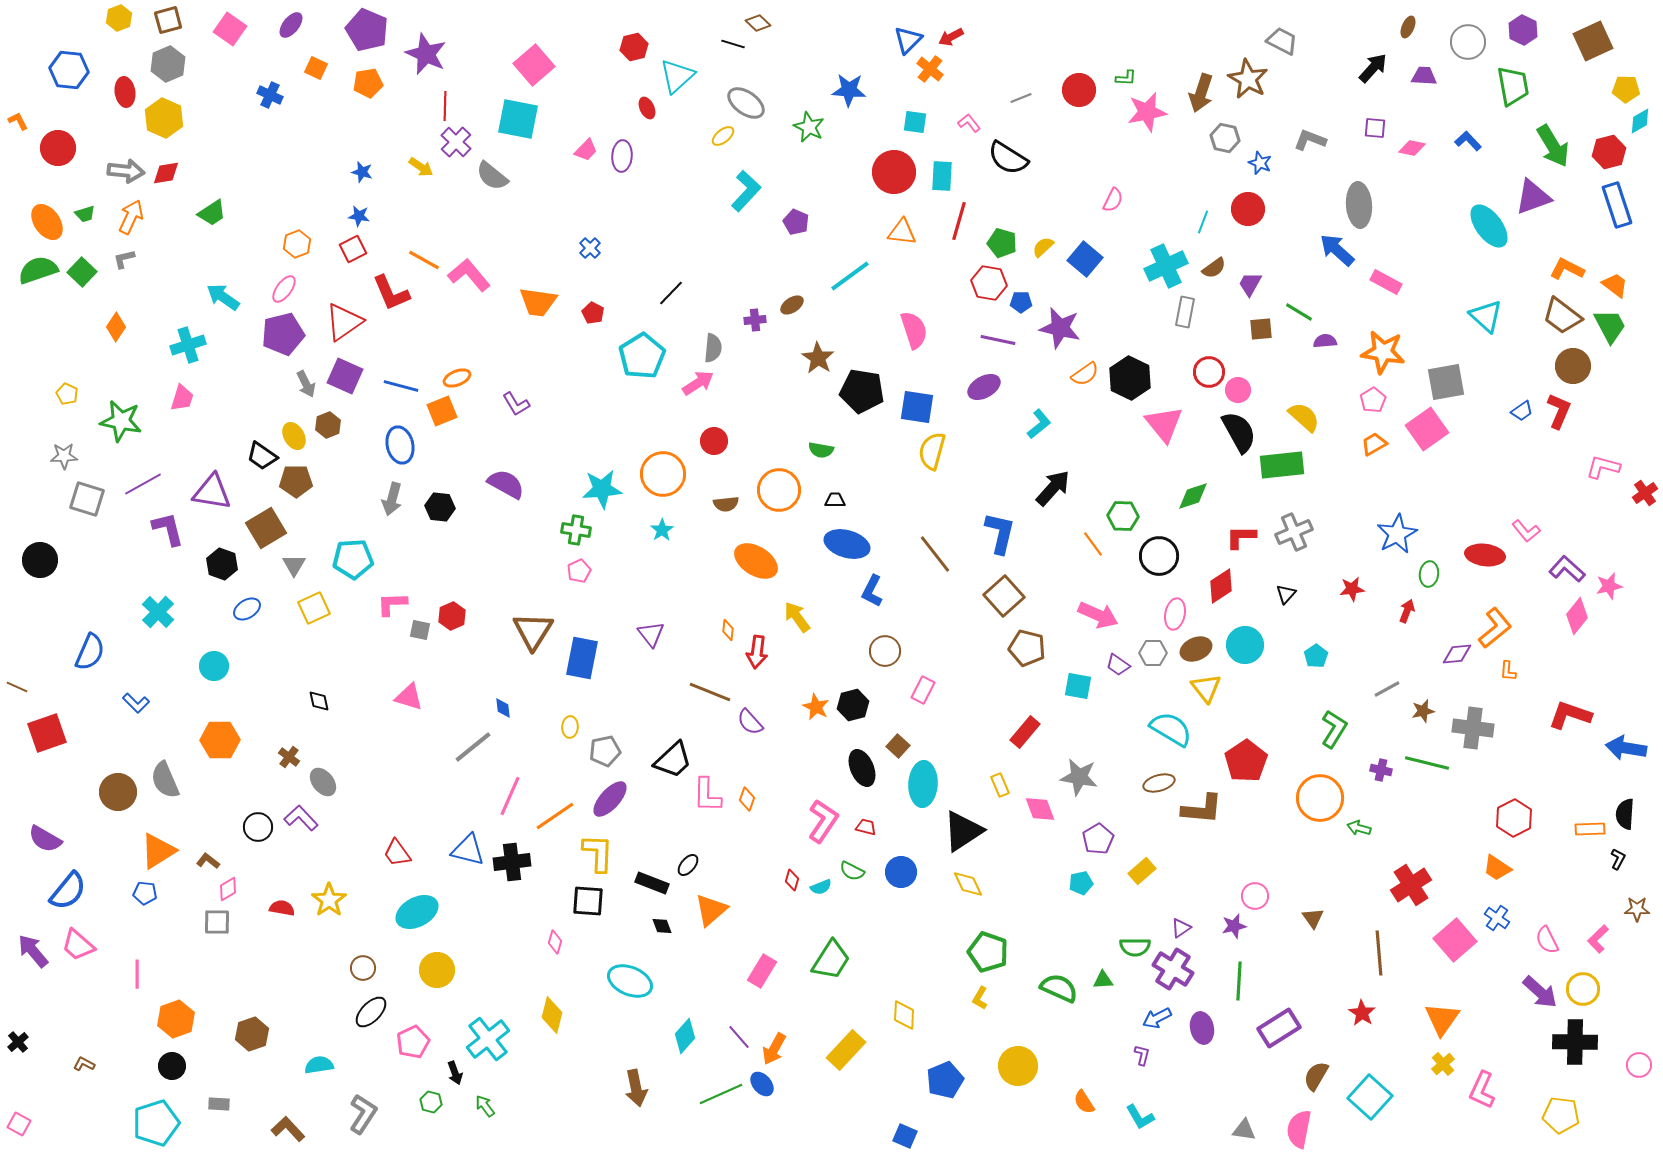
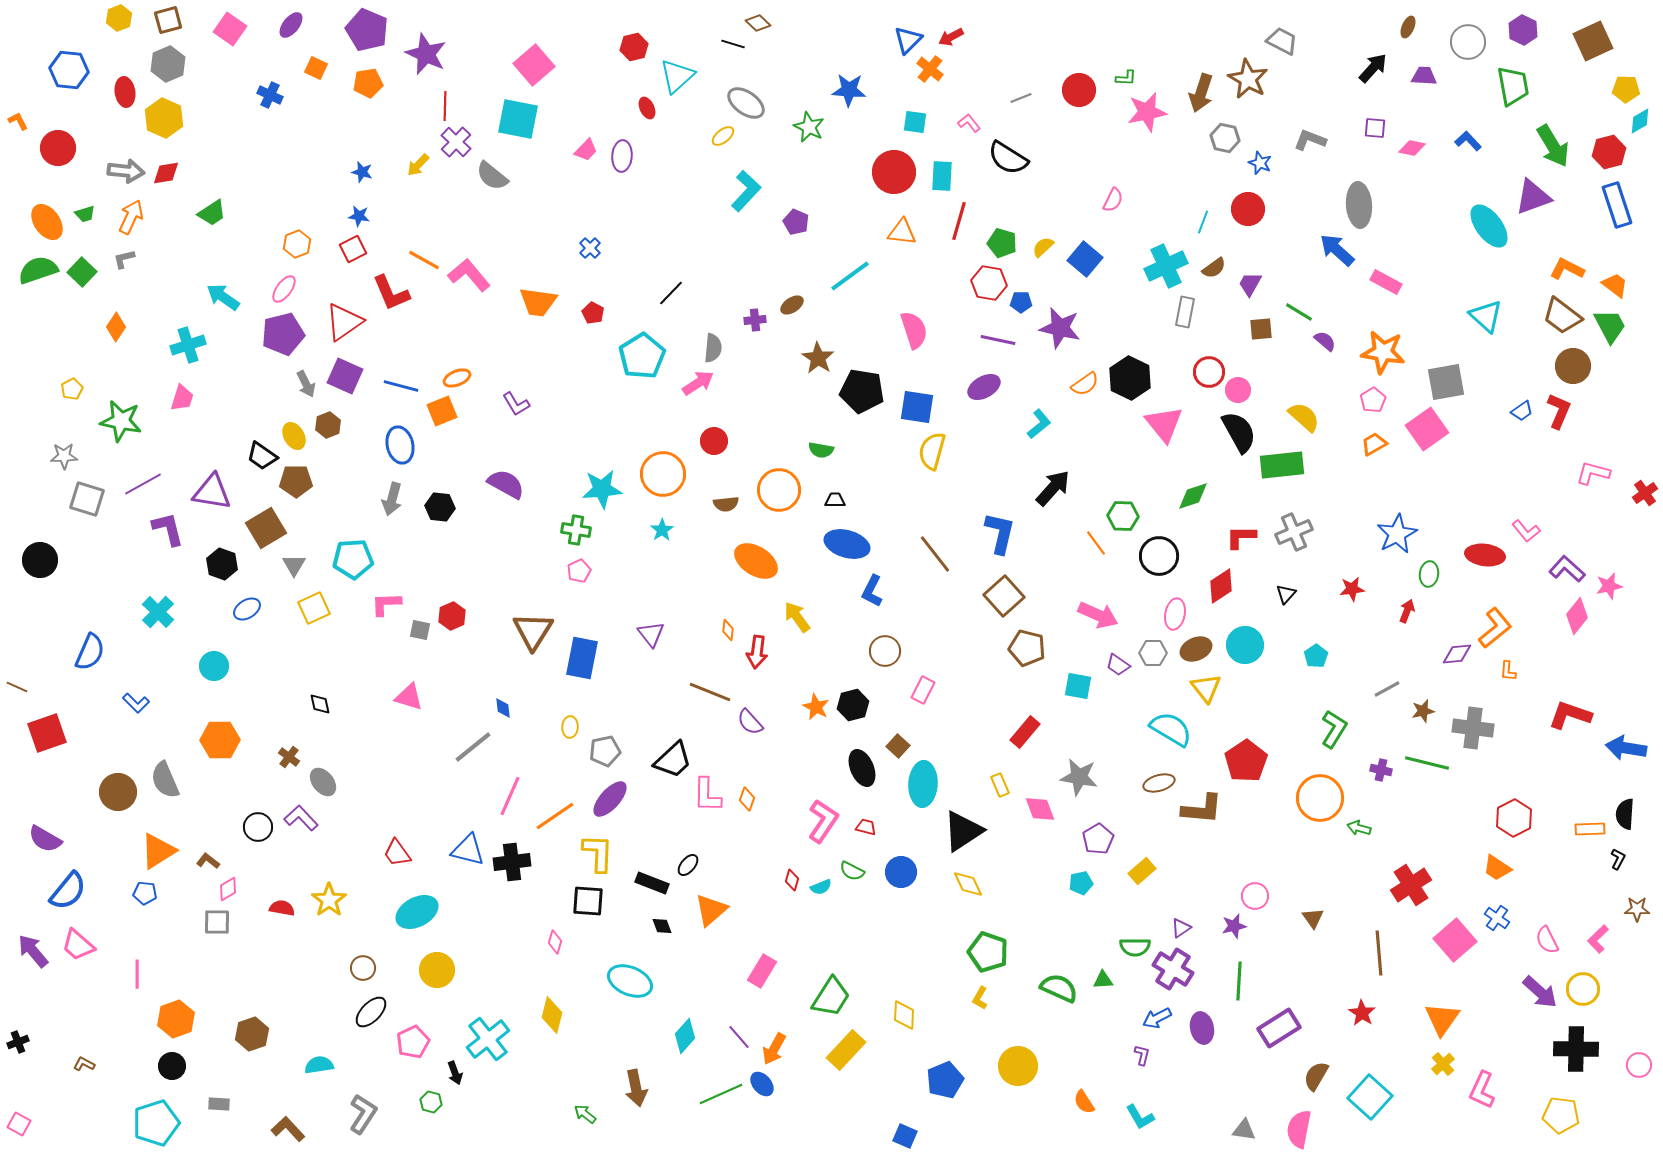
yellow arrow at (421, 167): moved 3 px left, 2 px up; rotated 100 degrees clockwise
purple semicircle at (1325, 341): rotated 45 degrees clockwise
orange semicircle at (1085, 374): moved 10 px down
yellow pentagon at (67, 394): moved 5 px right, 5 px up; rotated 20 degrees clockwise
pink L-shape at (1603, 467): moved 10 px left, 6 px down
orange line at (1093, 544): moved 3 px right, 1 px up
pink L-shape at (392, 604): moved 6 px left
black diamond at (319, 701): moved 1 px right, 3 px down
green trapezoid at (831, 960): moved 37 px down
black cross at (18, 1042): rotated 20 degrees clockwise
black cross at (1575, 1042): moved 1 px right, 7 px down
green arrow at (485, 1106): moved 100 px right, 8 px down; rotated 15 degrees counterclockwise
